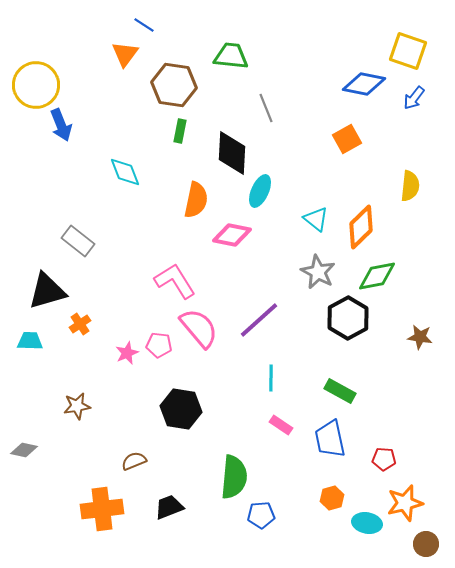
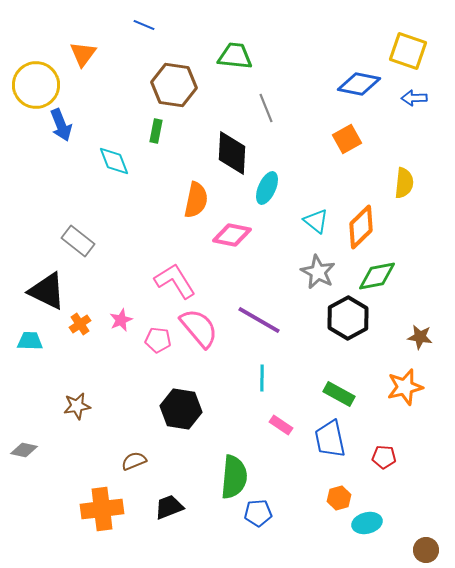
blue line at (144, 25): rotated 10 degrees counterclockwise
orange triangle at (125, 54): moved 42 px left
green trapezoid at (231, 56): moved 4 px right
blue diamond at (364, 84): moved 5 px left
blue arrow at (414, 98): rotated 50 degrees clockwise
green rectangle at (180, 131): moved 24 px left
cyan diamond at (125, 172): moved 11 px left, 11 px up
yellow semicircle at (410, 186): moved 6 px left, 3 px up
cyan ellipse at (260, 191): moved 7 px right, 3 px up
cyan triangle at (316, 219): moved 2 px down
black triangle at (47, 291): rotated 42 degrees clockwise
purple line at (259, 320): rotated 72 degrees clockwise
pink pentagon at (159, 345): moved 1 px left, 5 px up
pink star at (127, 353): moved 6 px left, 33 px up
cyan line at (271, 378): moved 9 px left
green rectangle at (340, 391): moved 1 px left, 3 px down
red pentagon at (384, 459): moved 2 px up
orange hexagon at (332, 498): moved 7 px right
orange star at (405, 503): moved 116 px up
blue pentagon at (261, 515): moved 3 px left, 2 px up
cyan ellipse at (367, 523): rotated 24 degrees counterclockwise
brown circle at (426, 544): moved 6 px down
